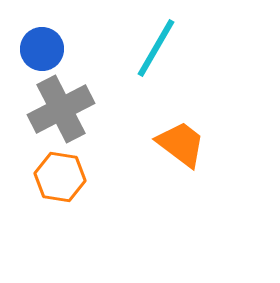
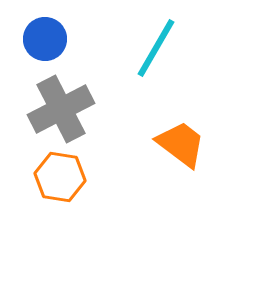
blue circle: moved 3 px right, 10 px up
